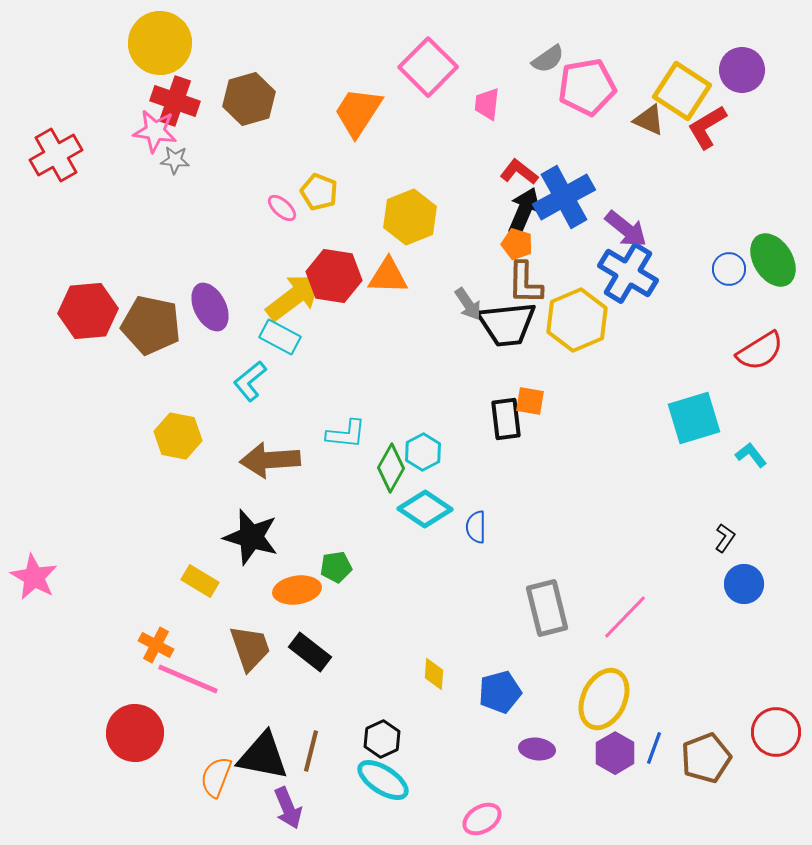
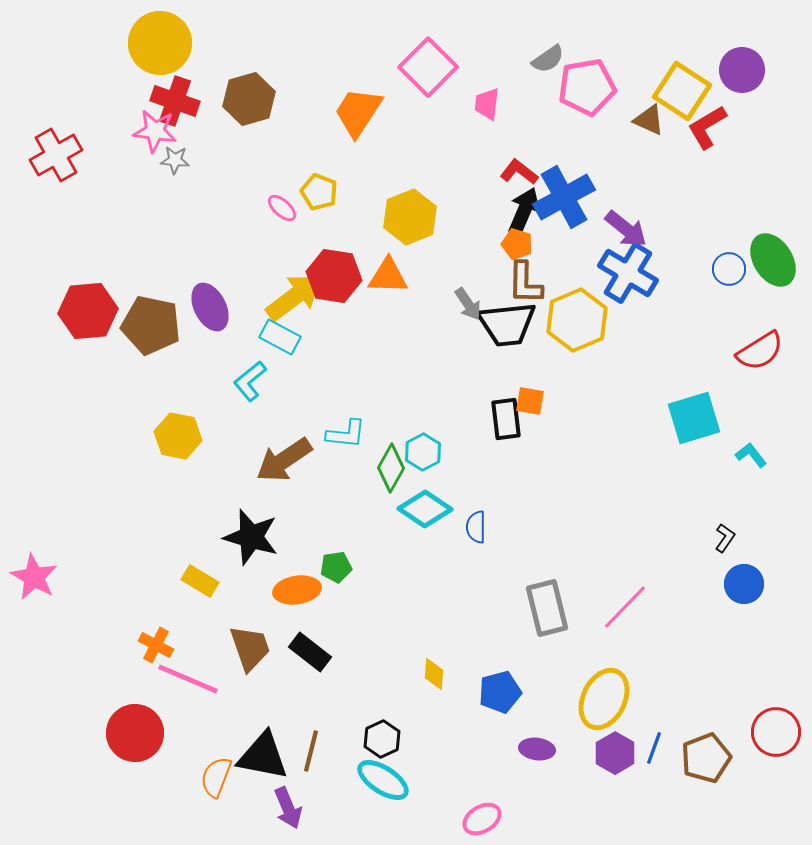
brown arrow at (270, 460): moved 14 px right; rotated 30 degrees counterclockwise
pink line at (625, 617): moved 10 px up
